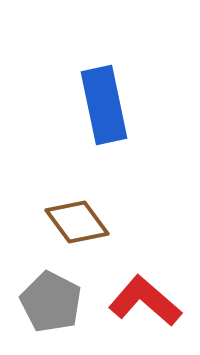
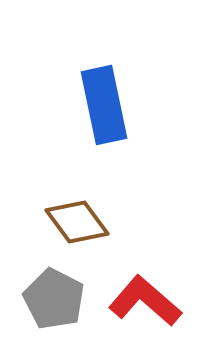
gray pentagon: moved 3 px right, 3 px up
